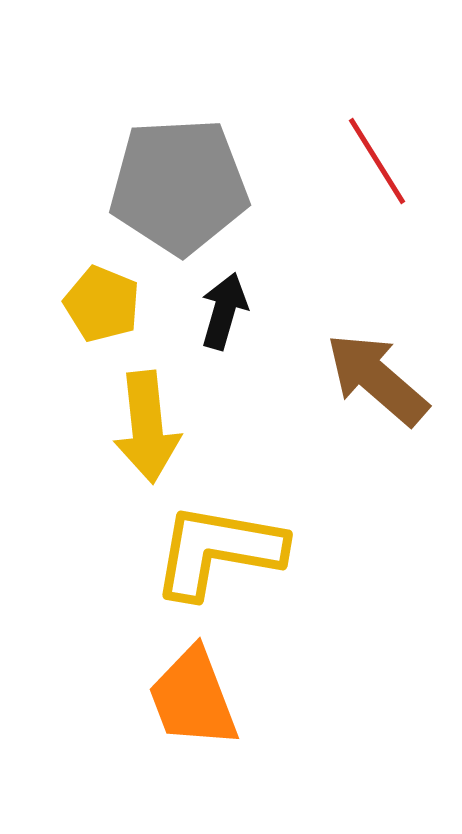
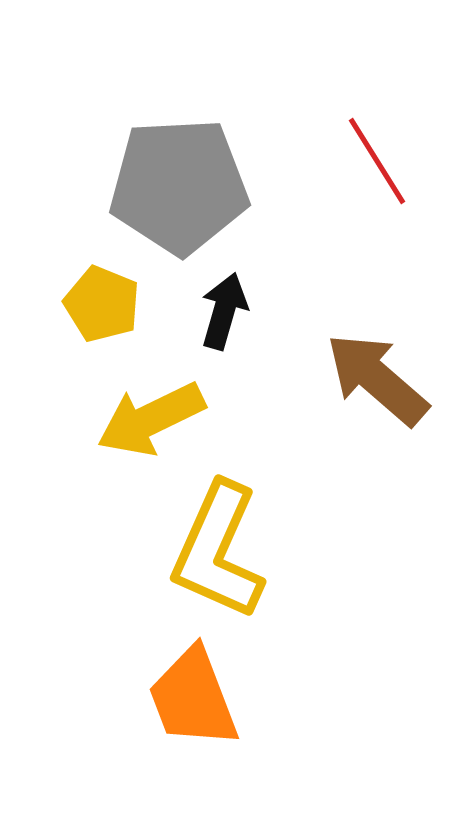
yellow arrow: moved 4 px right, 8 px up; rotated 70 degrees clockwise
yellow L-shape: rotated 76 degrees counterclockwise
